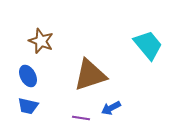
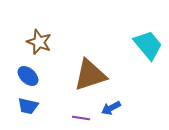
brown star: moved 2 px left, 1 px down
blue ellipse: rotated 20 degrees counterclockwise
